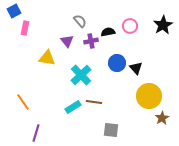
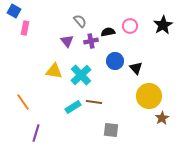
blue square: rotated 32 degrees counterclockwise
yellow triangle: moved 7 px right, 13 px down
blue circle: moved 2 px left, 2 px up
